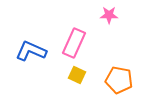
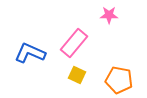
pink rectangle: rotated 16 degrees clockwise
blue L-shape: moved 1 px left, 2 px down
